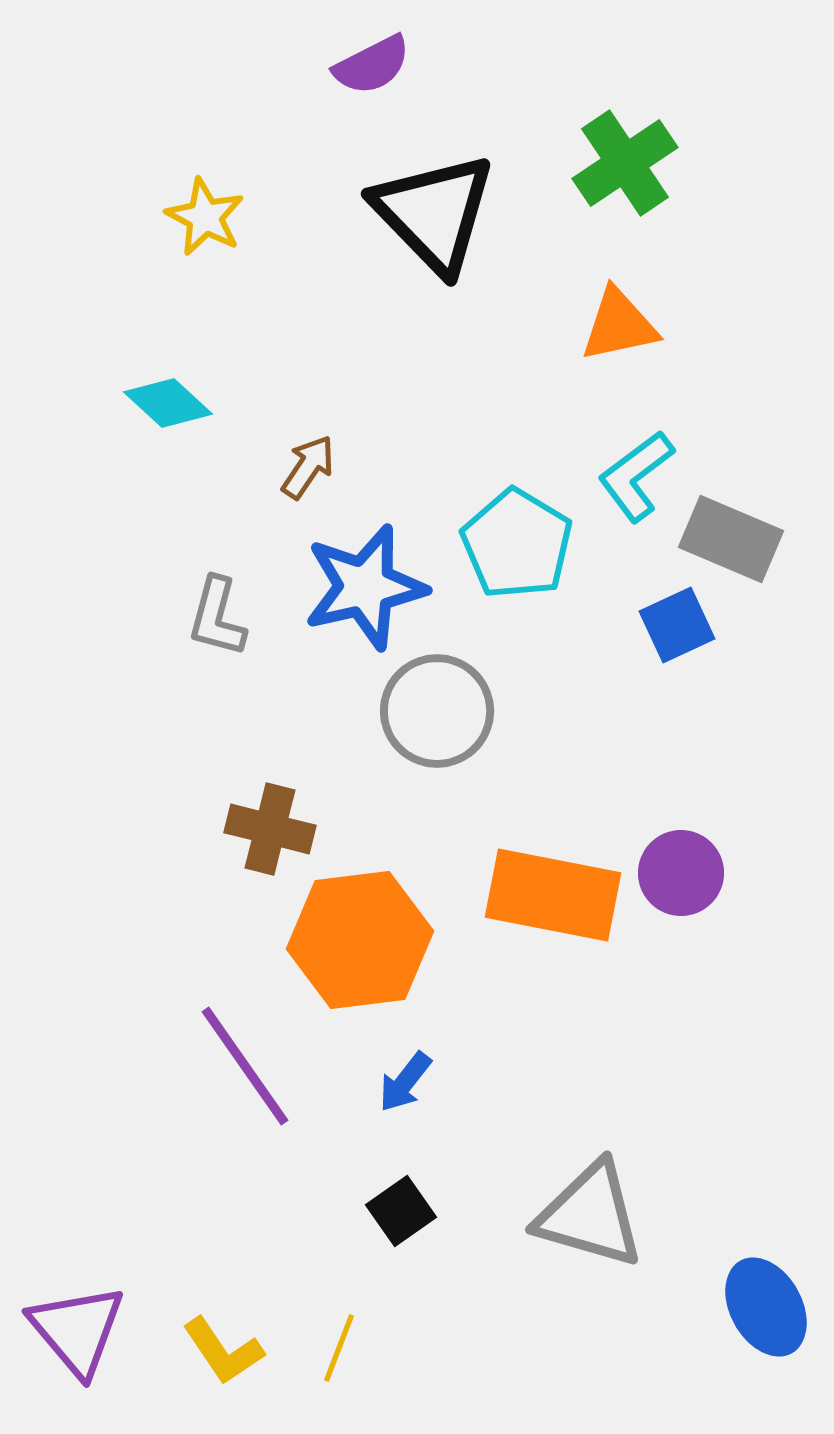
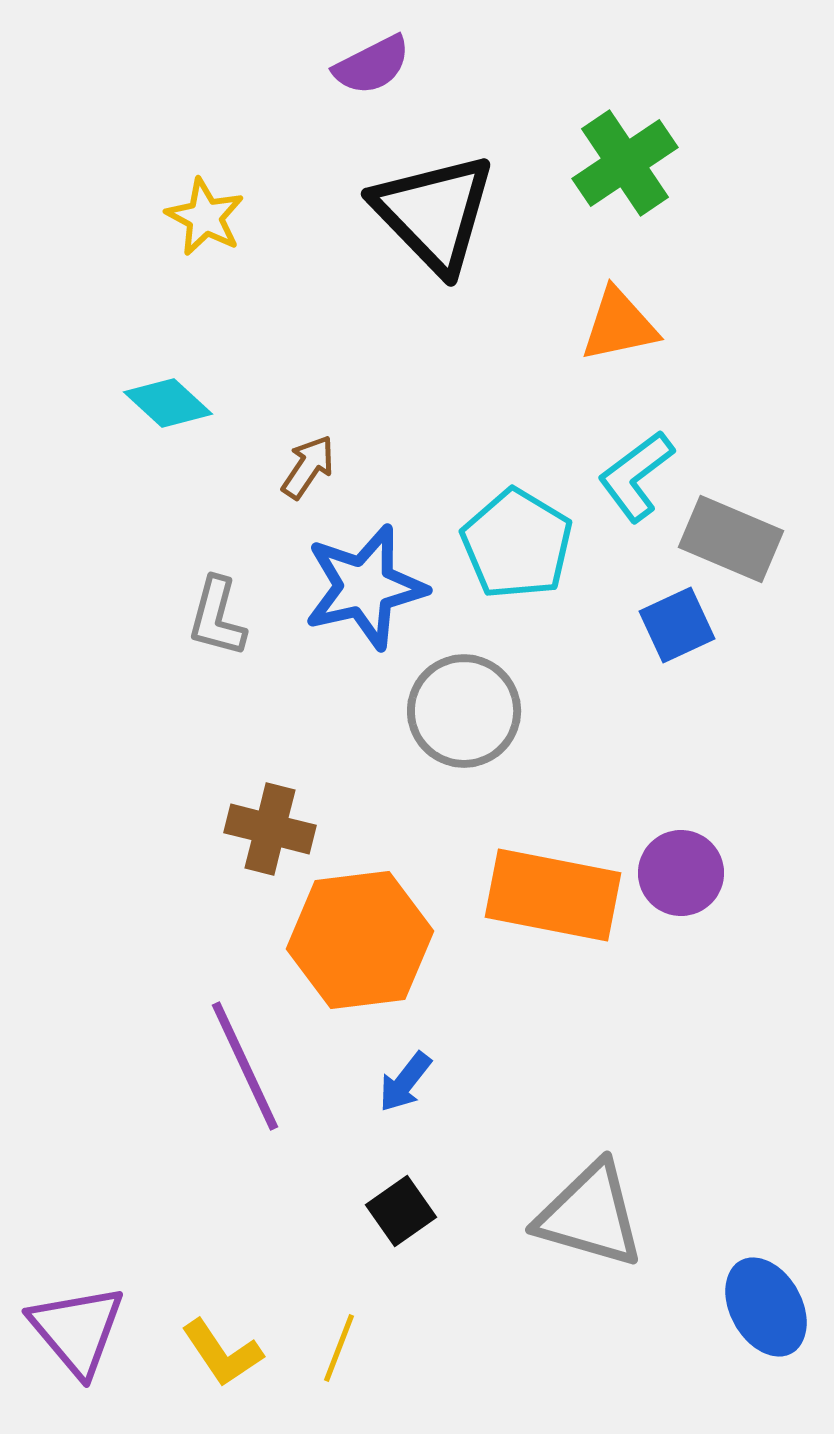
gray circle: moved 27 px right
purple line: rotated 10 degrees clockwise
yellow L-shape: moved 1 px left, 2 px down
